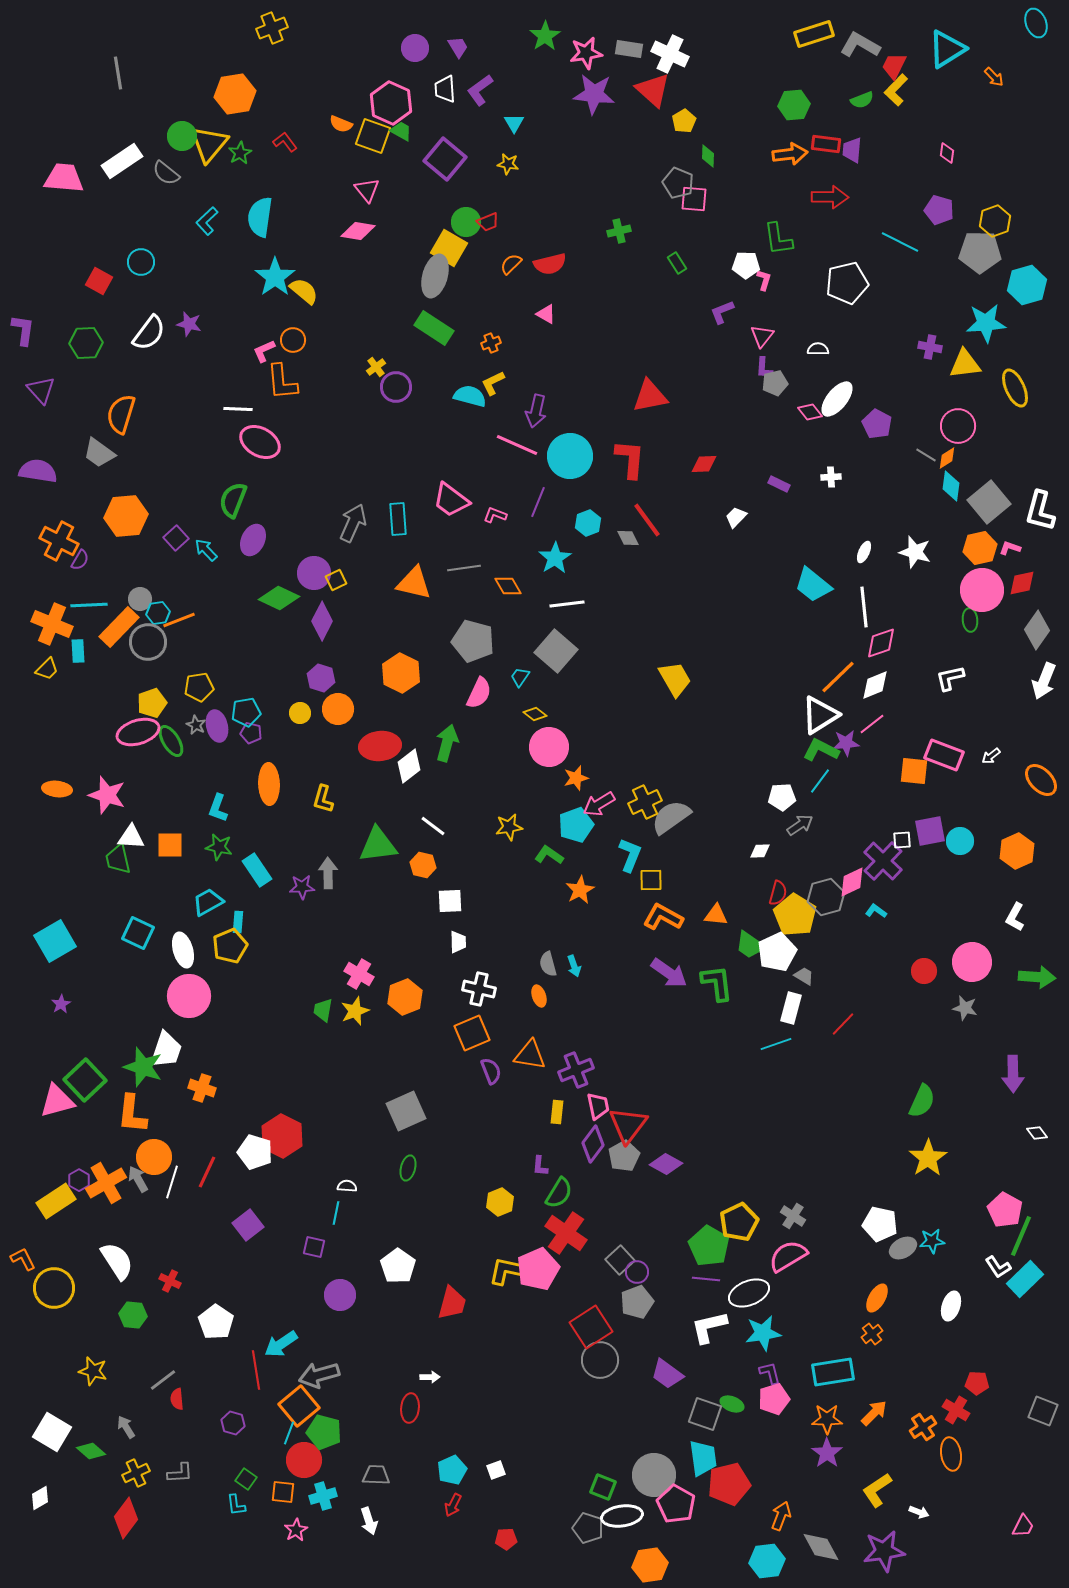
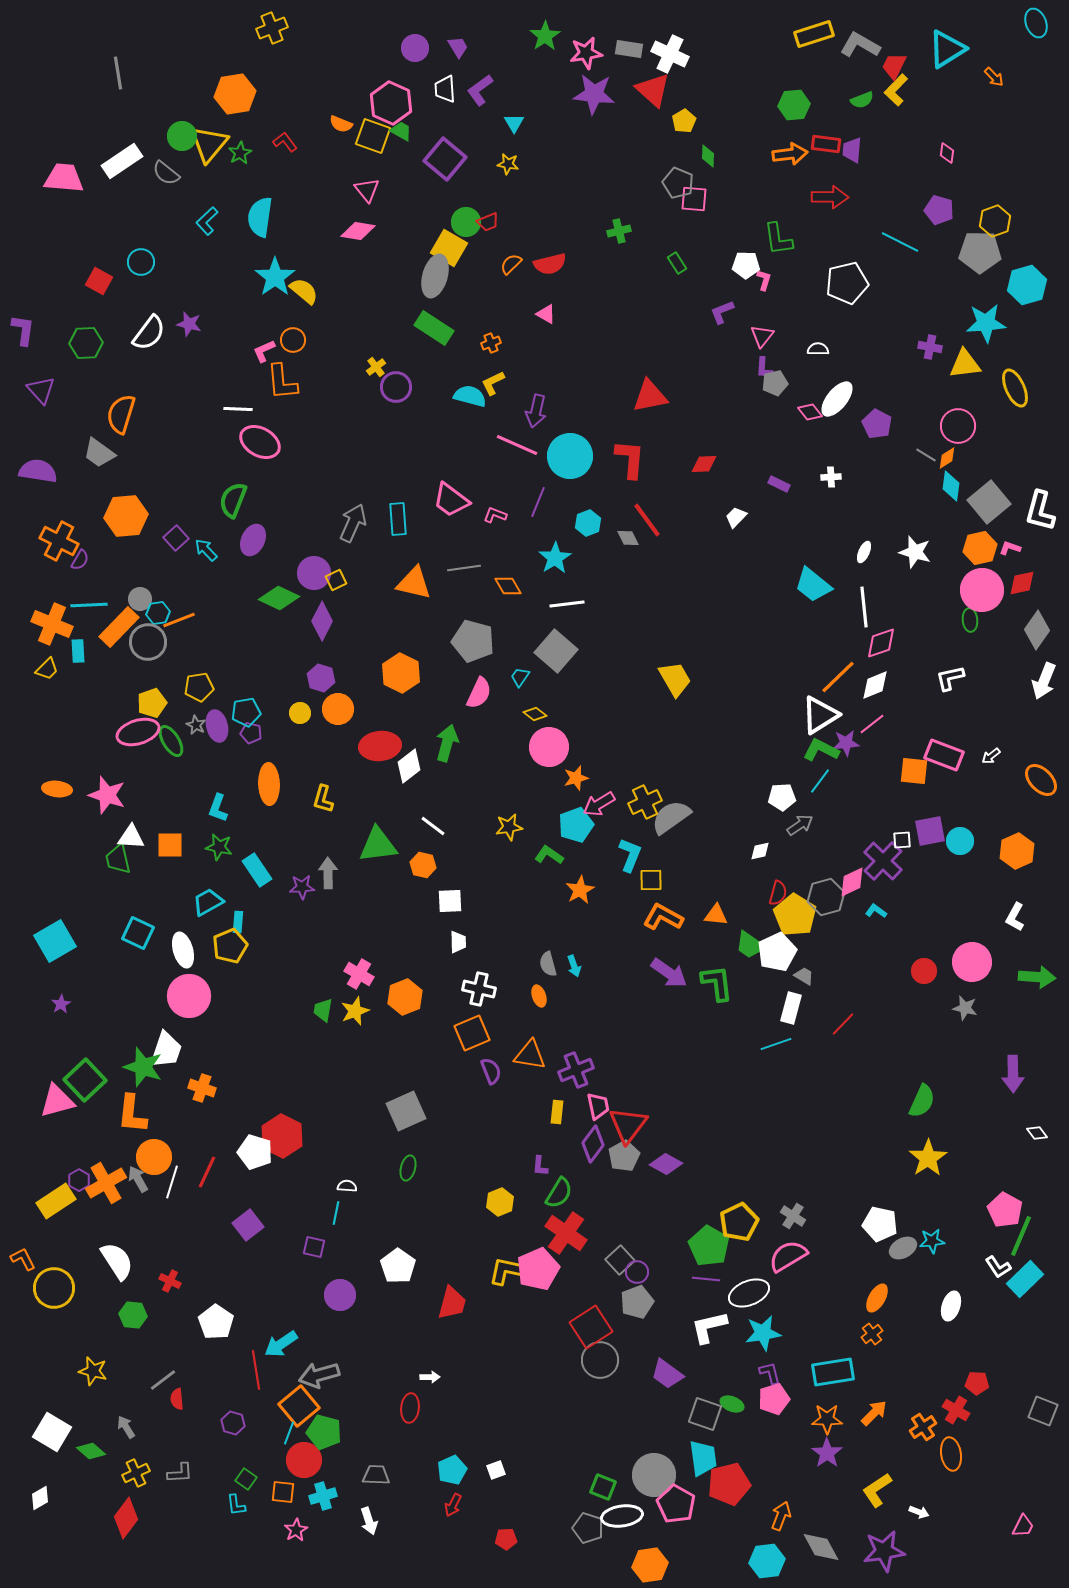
white diamond at (760, 851): rotated 10 degrees counterclockwise
